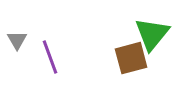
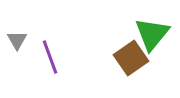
brown square: rotated 20 degrees counterclockwise
